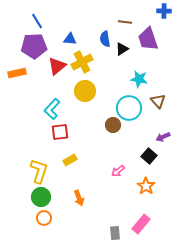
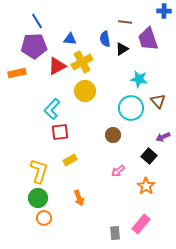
red triangle: rotated 12 degrees clockwise
cyan circle: moved 2 px right
brown circle: moved 10 px down
green circle: moved 3 px left, 1 px down
